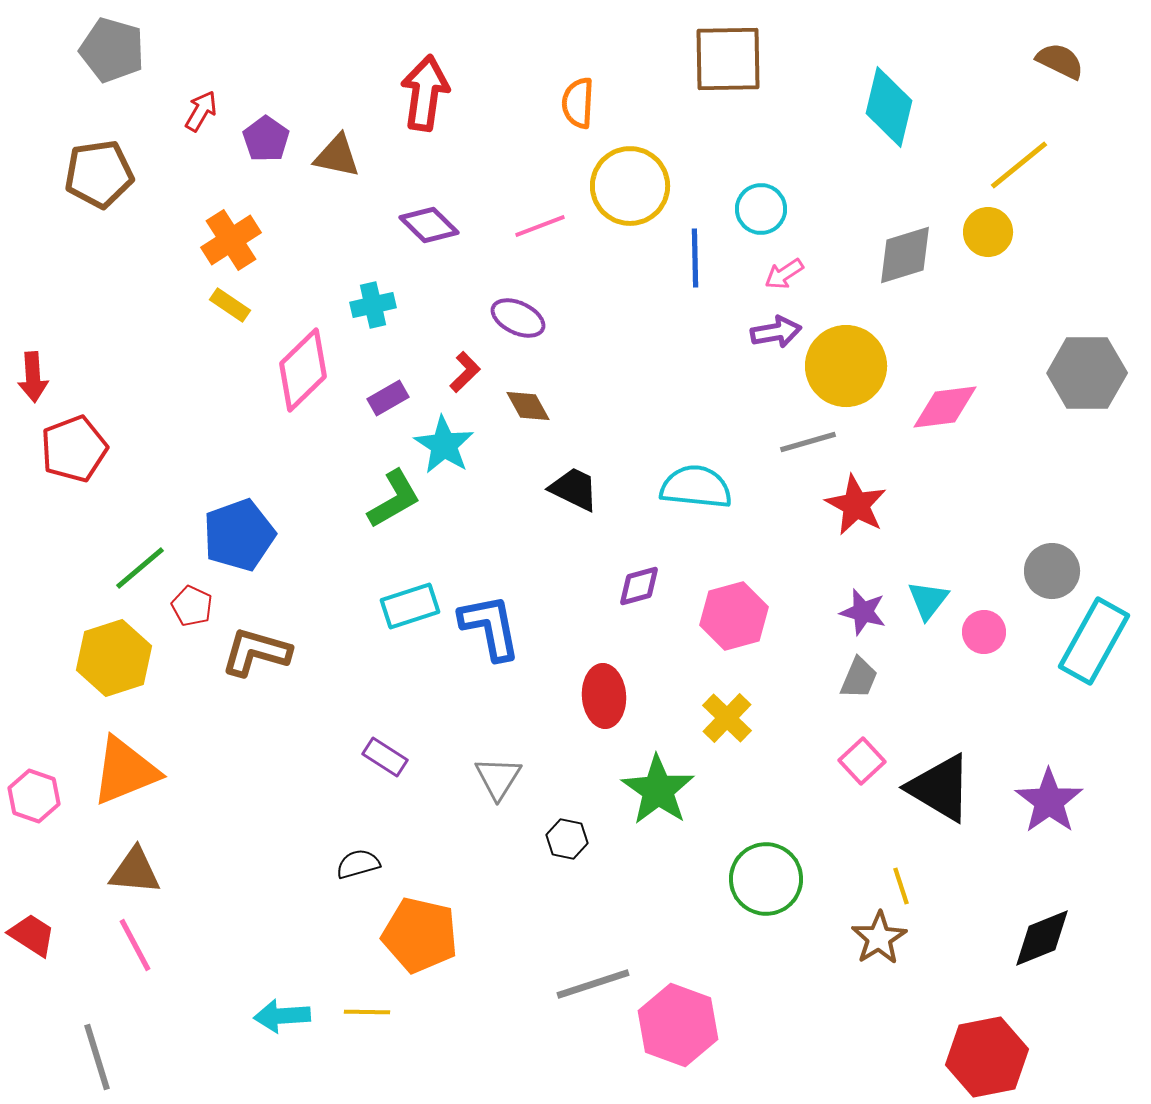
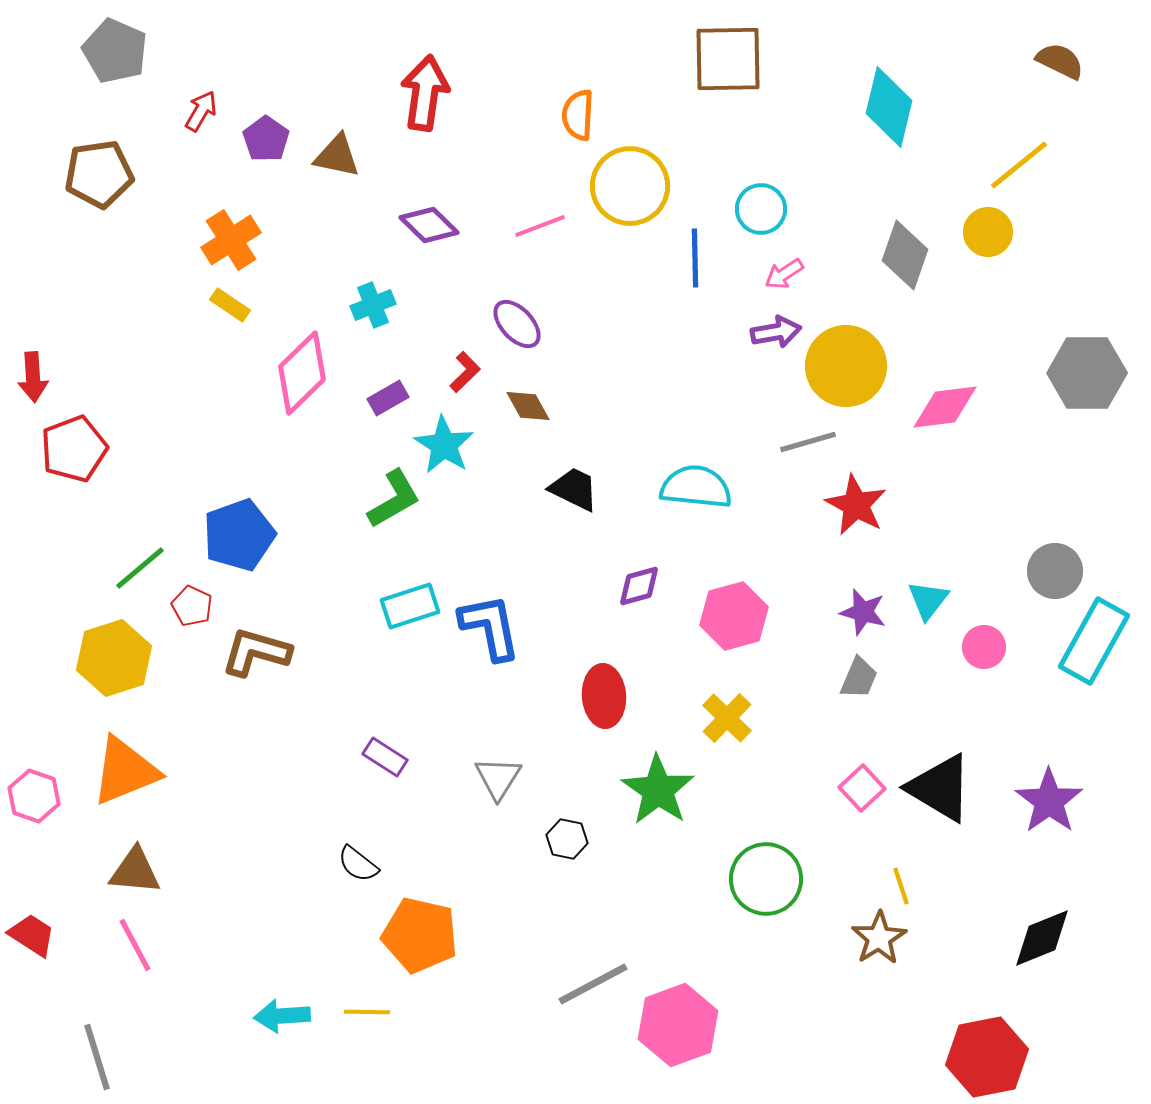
gray pentagon at (112, 50): moved 3 px right, 1 px down; rotated 8 degrees clockwise
orange semicircle at (578, 103): moved 12 px down
gray diamond at (905, 255): rotated 54 degrees counterclockwise
cyan cross at (373, 305): rotated 9 degrees counterclockwise
purple ellipse at (518, 318): moved 1 px left, 6 px down; rotated 22 degrees clockwise
pink diamond at (303, 370): moved 1 px left, 3 px down
gray circle at (1052, 571): moved 3 px right
pink circle at (984, 632): moved 15 px down
pink square at (862, 761): moved 27 px down
black semicircle at (358, 864): rotated 126 degrees counterclockwise
gray line at (593, 984): rotated 10 degrees counterclockwise
pink hexagon at (678, 1025): rotated 20 degrees clockwise
